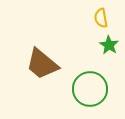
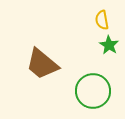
yellow semicircle: moved 1 px right, 2 px down
green circle: moved 3 px right, 2 px down
